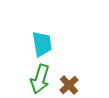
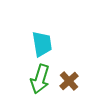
brown cross: moved 4 px up
